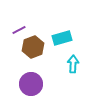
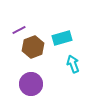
cyan arrow: rotated 24 degrees counterclockwise
